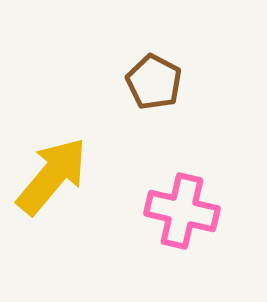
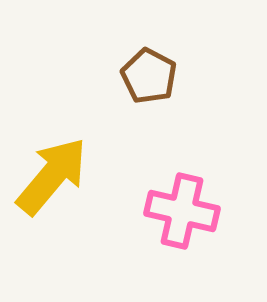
brown pentagon: moved 5 px left, 6 px up
